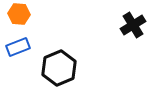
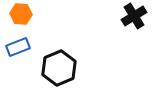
orange hexagon: moved 2 px right
black cross: moved 1 px right, 9 px up
